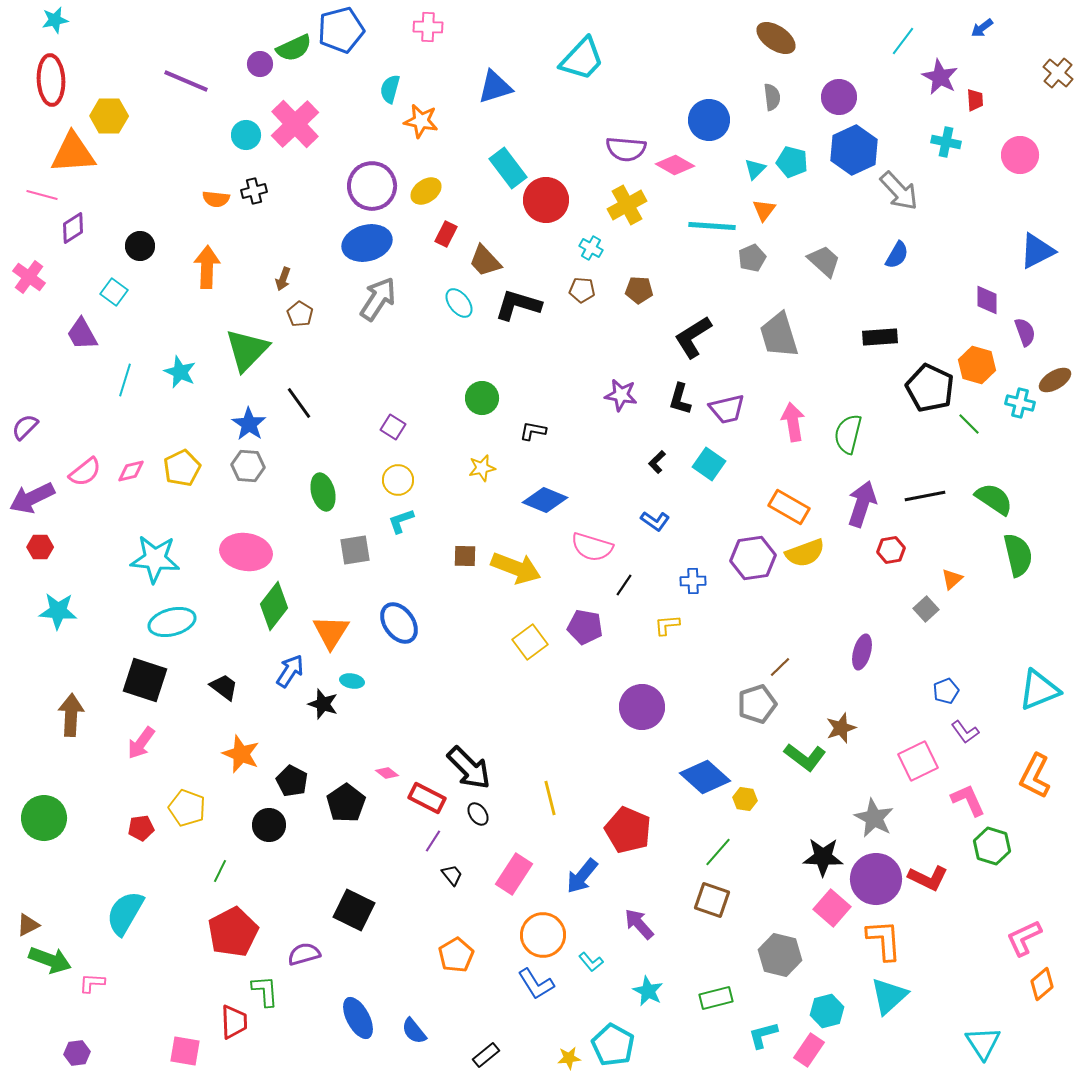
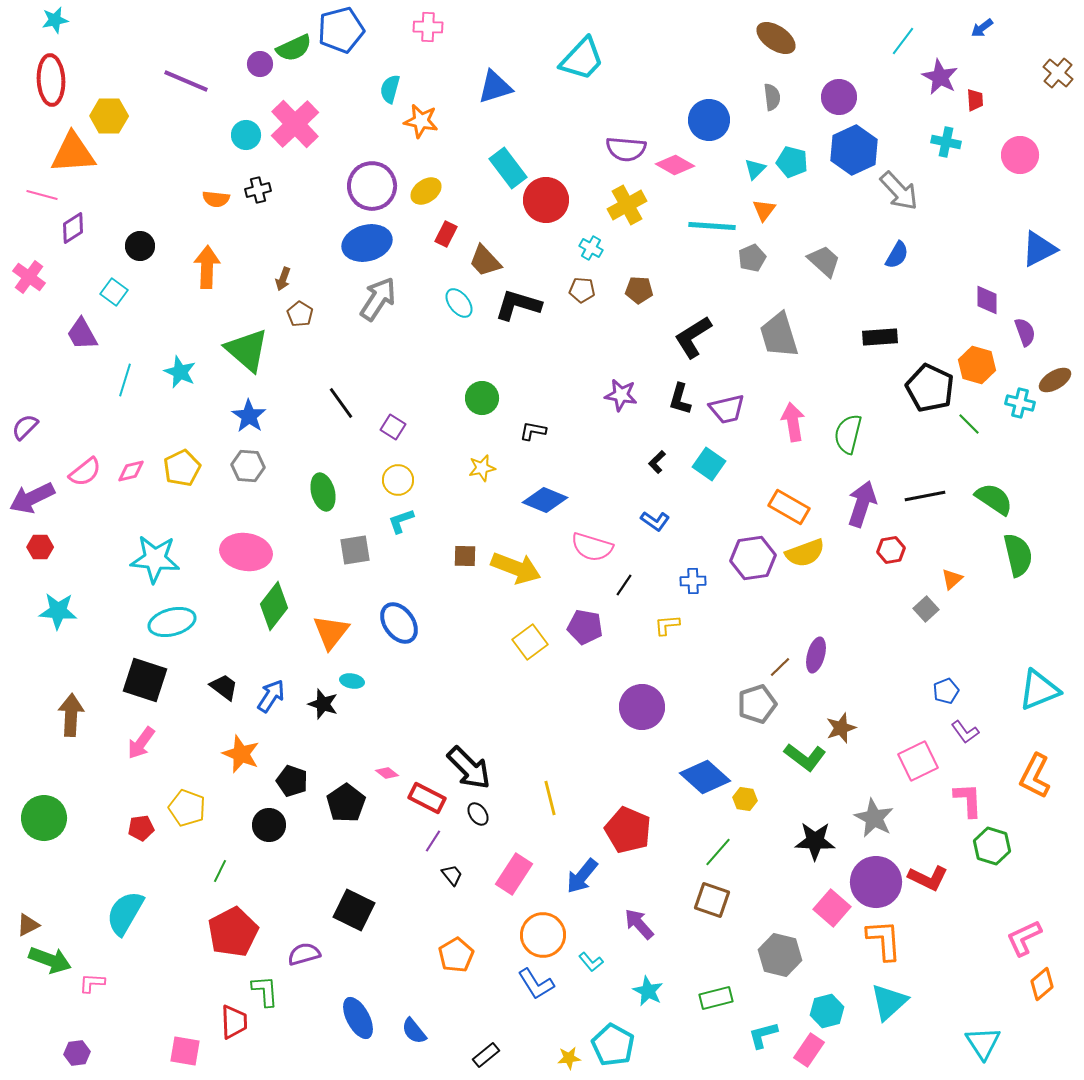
black cross at (254, 191): moved 4 px right, 1 px up
blue triangle at (1037, 251): moved 2 px right, 2 px up
green triangle at (247, 350): rotated 33 degrees counterclockwise
black line at (299, 403): moved 42 px right
blue star at (249, 424): moved 8 px up
orange triangle at (331, 632): rotated 6 degrees clockwise
purple ellipse at (862, 652): moved 46 px left, 3 px down
blue arrow at (290, 671): moved 19 px left, 25 px down
black pentagon at (292, 781): rotated 8 degrees counterclockwise
pink L-shape at (968, 800): rotated 21 degrees clockwise
black star at (823, 857): moved 8 px left, 16 px up
purple circle at (876, 879): moved 3 px down
cyan triangle at (889, 996): moved 6 px down
